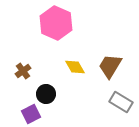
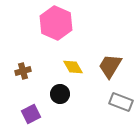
yellow diamond: moved 2 px left
brown cross: rotated 21 degrees clockwise
black circle: moved 14 px right
gray rectangle: rotated 10 degrees counterclockwise
